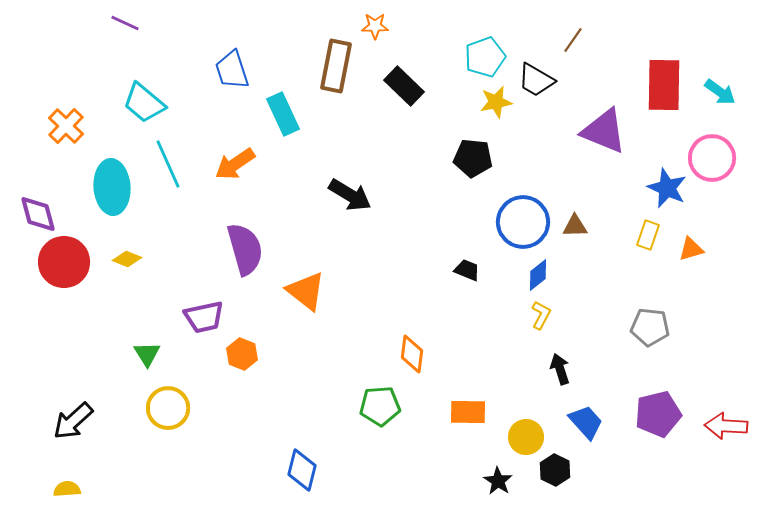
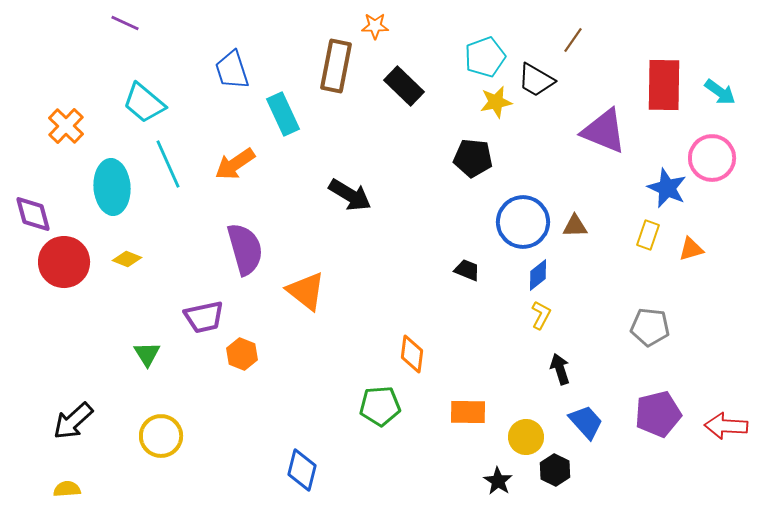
purple diamond at (38, 214): moved 5 px left
yellow circle at (168, 408): moved 7 px left, 28 px down
